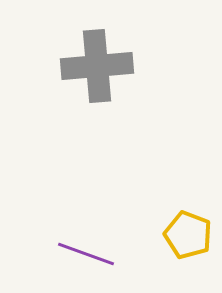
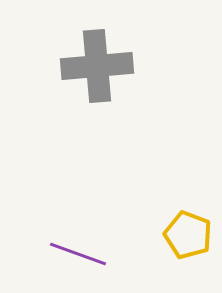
purple line: moved 8 px left
